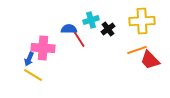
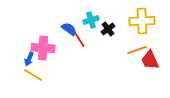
blue semicircle: rotated 35 degrees clockwise
red trapezoid: rotated 20 degrees clockwise
